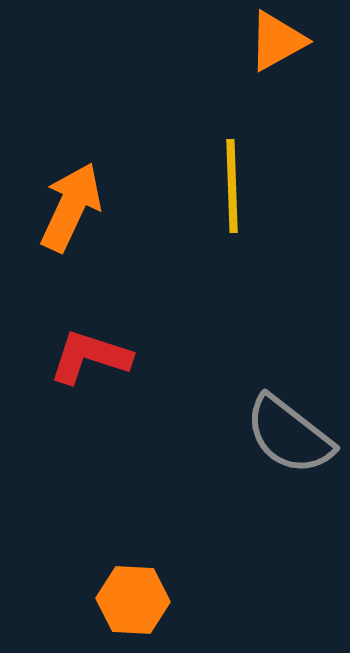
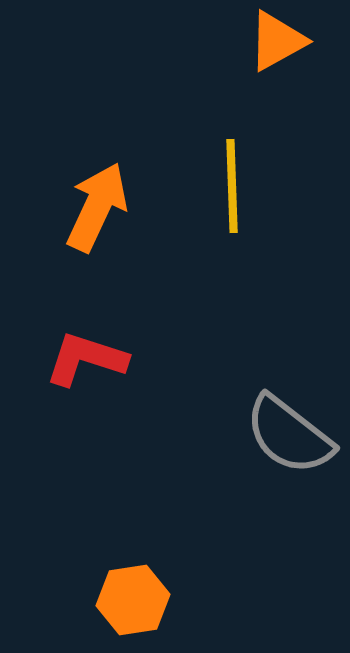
orange arrow: moved 26 px right
red L-shape: moved 4 px left, 2 px down
orange hexagon: rotated 12 degrees counterclockwise
